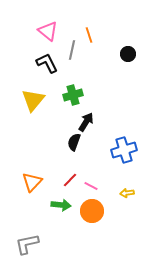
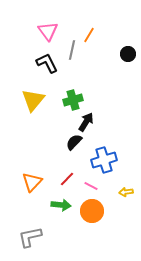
pink triangle: rotated 15 degrees clockwise
orange line: rotated 49 degrees clockwise
green cross: moved 5 px down
black semicircle: rotated 24 degrees clockwise
blue cross: moved 20 px left, 10 px down
red line: moved 3 px left, 1 px up
yellow arrow: moved 1 px left, 1 px up
gray L-shape: moved 3 px right, 7 px up
